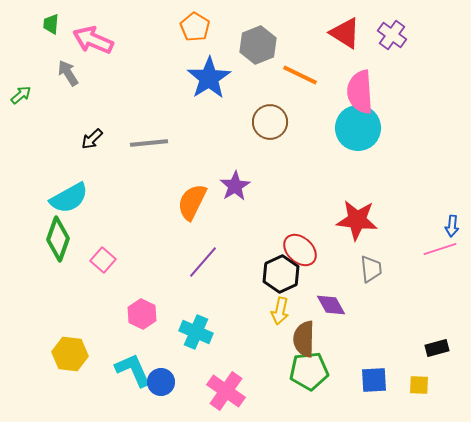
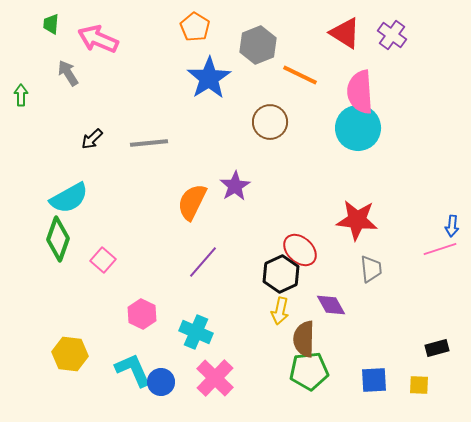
pink arrow: moved 5 px right, 1 px up
green arrow: rotated 50 degrees counterclockwise
pink cross: moved 11 px left, 13 px up; rotated 9 degrees clockwise
